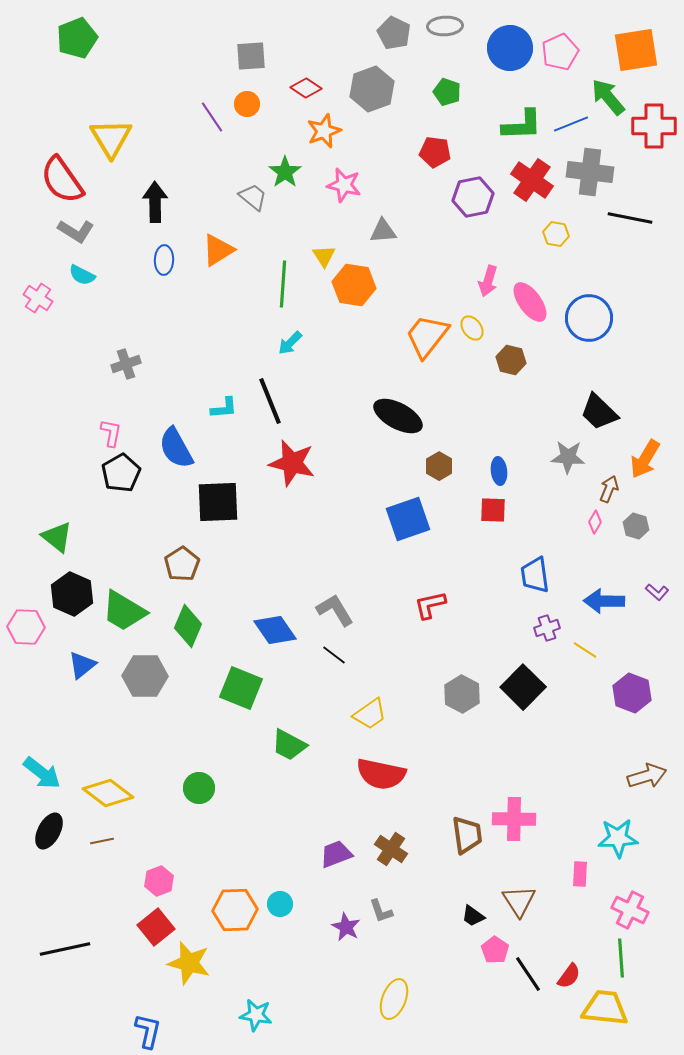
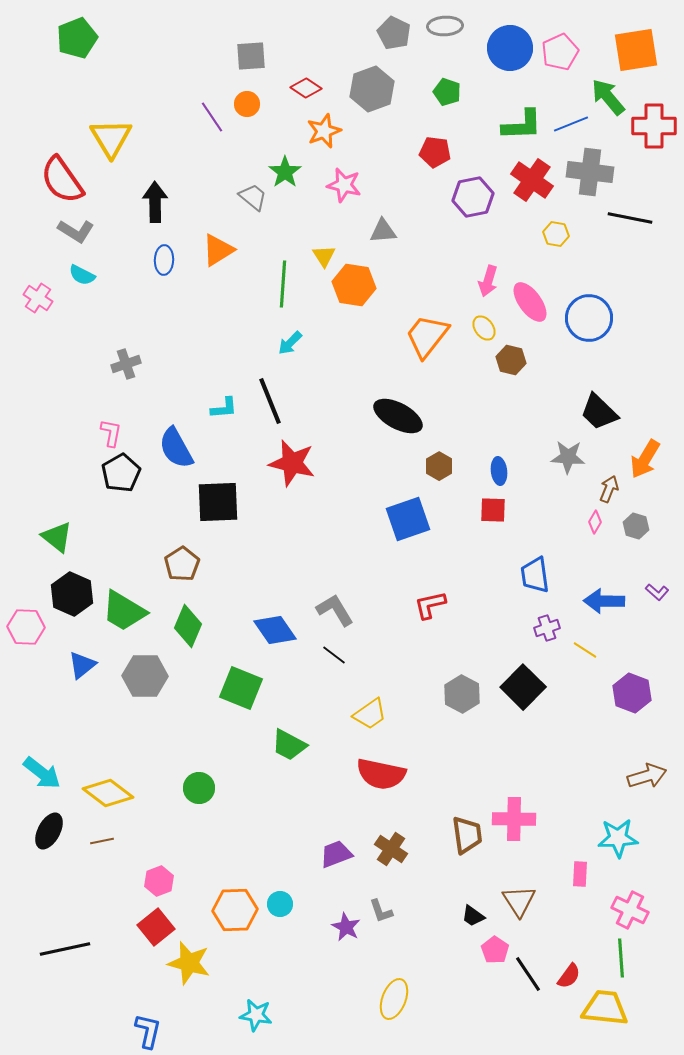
yellow ellipse at (472, 328): moved 12 px right
